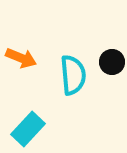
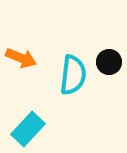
black circle: moved 3 px left
cyan semicircle: rotated 12 degrees clockwise
